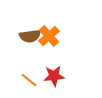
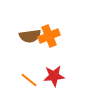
orange cross: rotated 20 degrees clockwise
